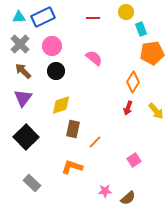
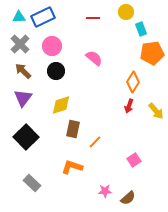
red arrow: moved 1 px right, 2 px up
